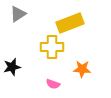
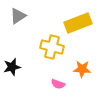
gray triangle: moved 2 px down
yellow rectangle: moved 8 px right
yellow cross: rotated 15 degrees clockwise
pink semicircle: moved 5 px right
